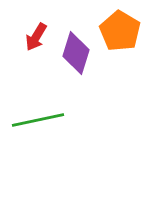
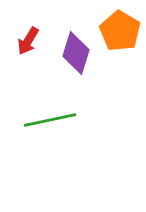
red arrow: moved 8 px left, 4 px down
green line: moved 12 px right
